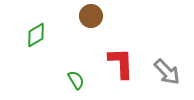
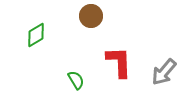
red L-shape: moved 2 px left, 1 px up
gray arrow: moved 3 px left; rotated 84 degrees clockwise
